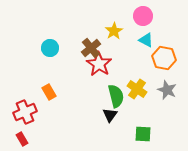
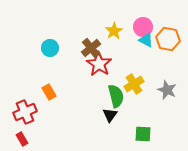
pink circle: moved 11 px down
orange hexagon: moved 4 px right, 19 px up
yellow cross: moved 3 px left, 5 px up; rotated 24 degrees clockwise
